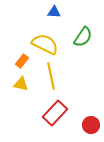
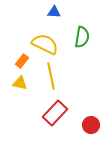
green semicircle: moved 1 px left; rotated 25 degrees counterclockwise
yellow triangle: moved 1 px left, 1 px up
